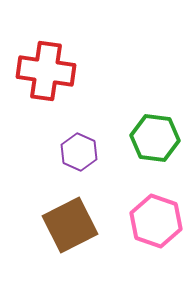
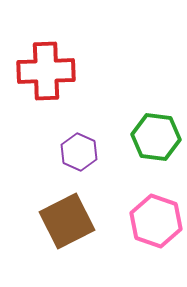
red cross: rotated 10 degrees counterclockwise
green hexagon: moved 1 px right, 1 px up
brown square: moved 3 px left, 4 px up
